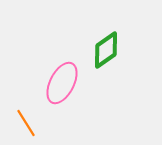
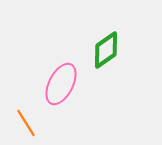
pink ellipse: moved 1 px left, 1 px down
